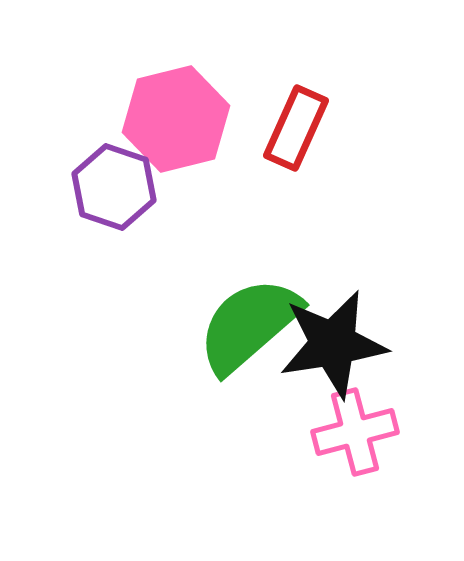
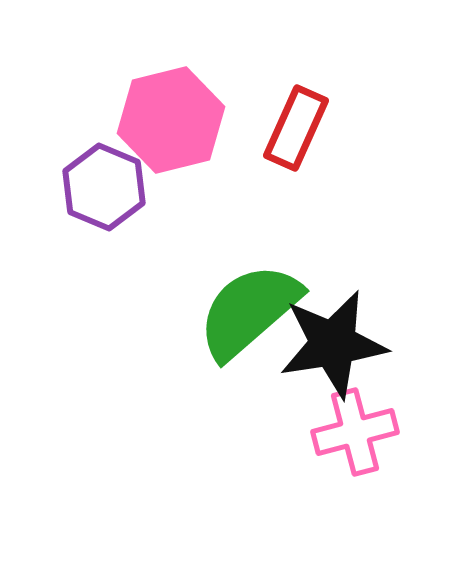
pink hexagon: moved 5 px left, 1 px down
purple hexagon: moved 10 px left; rotated 4 degrees clockwise
green semicircle: moved 14 px up
